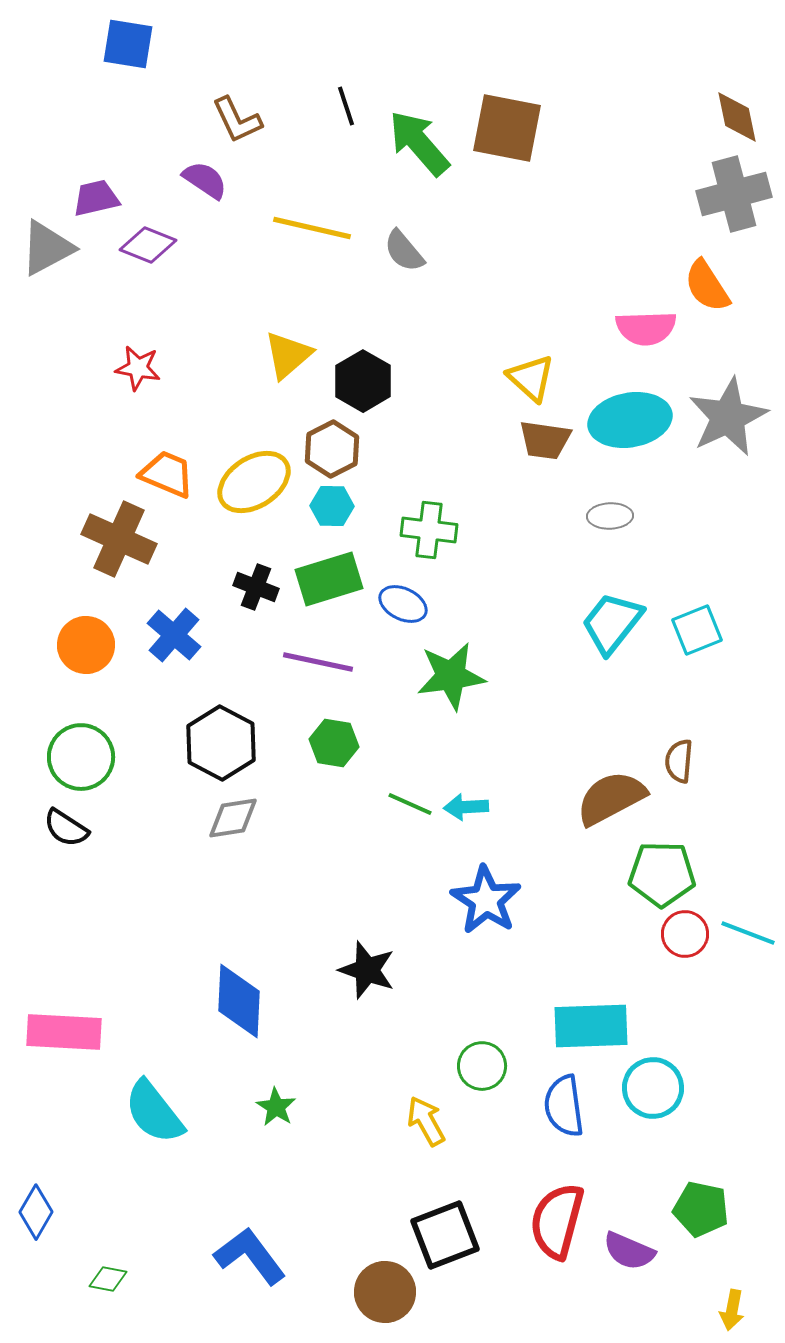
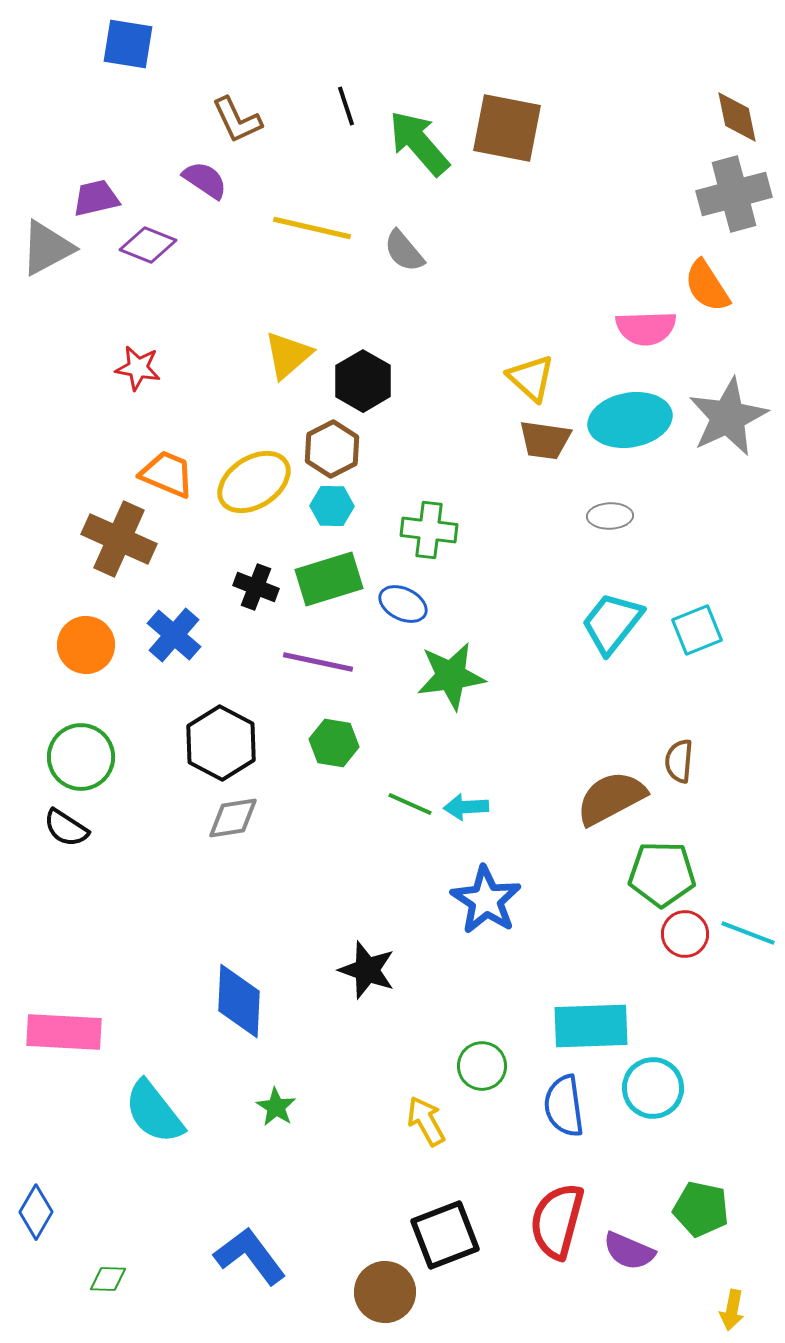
green diamond at (108, 1279): rotated 9 degrees counterclockwise
